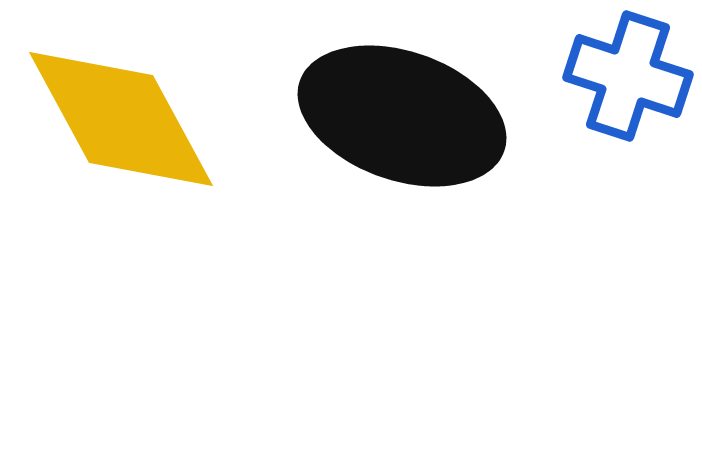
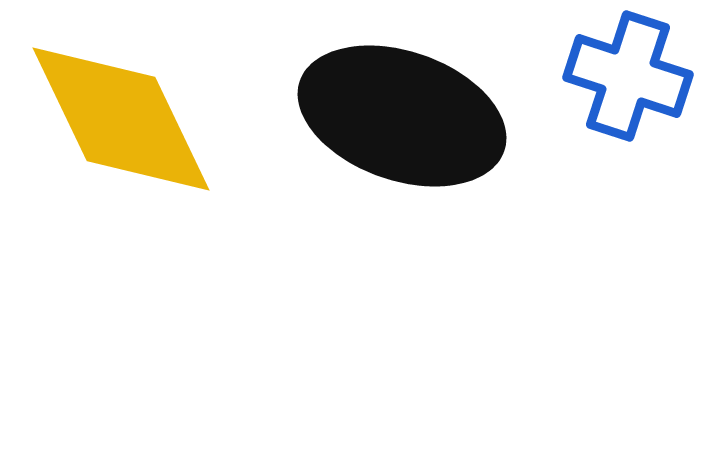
yellow diamond: rotated 3 degrees clockwise
